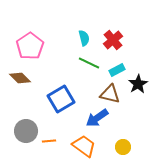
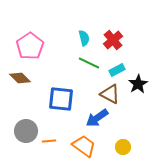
brown triangle: rotated 15 degrees clockwise
blue square: rotated 36 degrees clockwise
